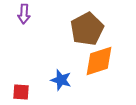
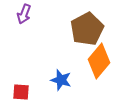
purple arrow: rotated 18 degrees clockwise
orange diamond: rotated 32 degrees counterclockwise
